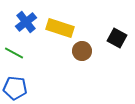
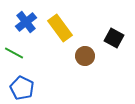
yellow rectangle: rotated 36 degrees clockwise
black square: moved 3 px left
brown circle: moved 3 px right, 5 px down
blue pentagon: moved 7 px right; rotated 20 degrees clockwise
